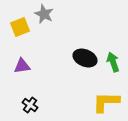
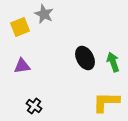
black ellipse: rotated 40 degrees clockwise
black cross: moved 4 px right, 1 px down
